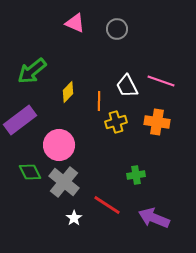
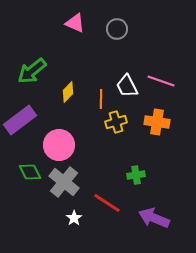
orange line: moved 2 px right, 2 px up
red line: moved 2 px up
